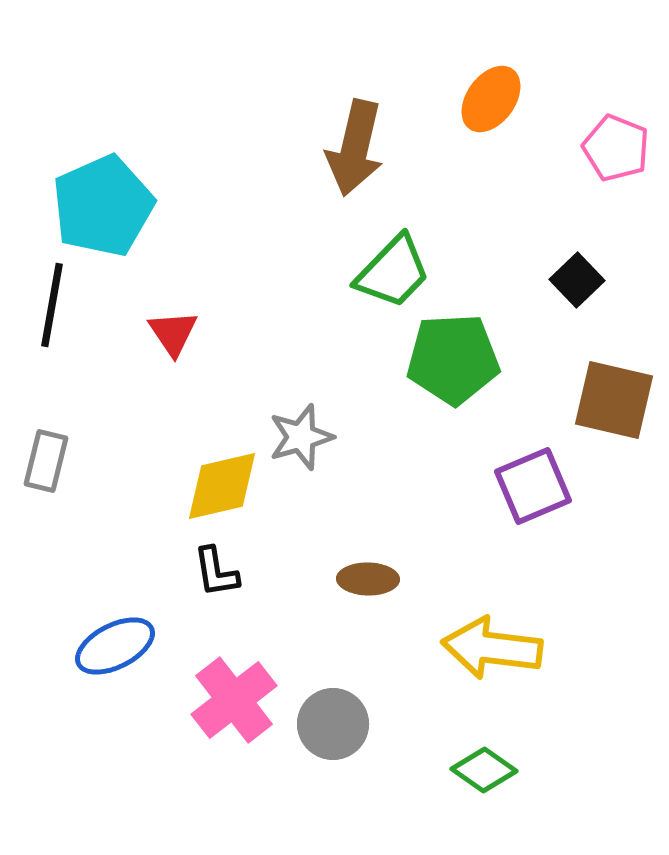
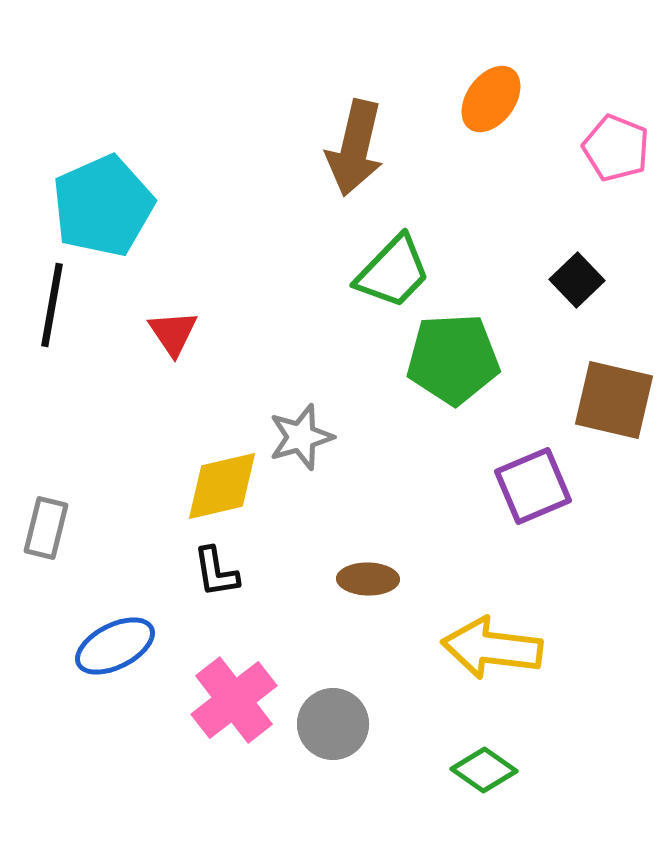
gray rectangle: moved 67 px down
